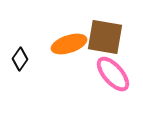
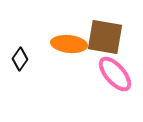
orange ellipse: rotated 24 degrees clockwise
pink ellipse: moved 2 px right
